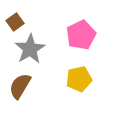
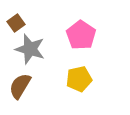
brown square: moved 1 px right, 1 px down
pink pentagon: rotated 12 degrees counterclockwise
gray star: rotated 24 degrees counterclockwise
